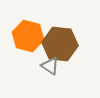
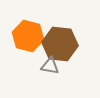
gray triangle: rotated 24 degrees counterclockwise
